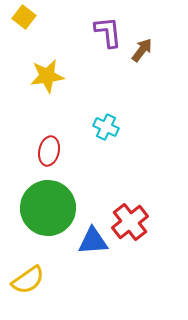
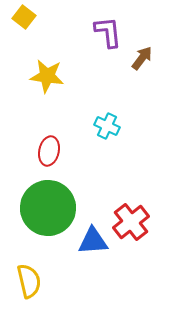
brown arrow: moved 8 px down
yellow star: rotated 16 degrees clockwise
cyan cross: moved 1 px right, 1 px up
red cross: moved 1 px right
yellow semicircle: moved 1 px right, 1 px down; rotated 68 degrees counterclockwise
